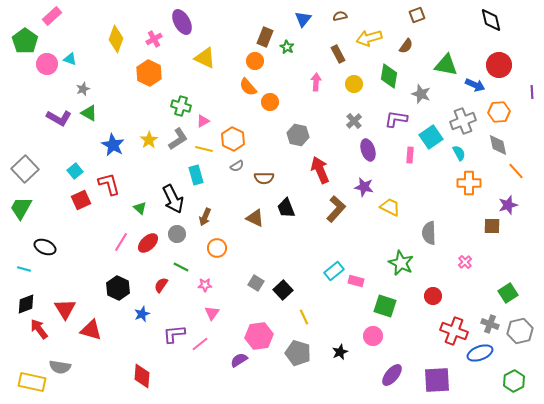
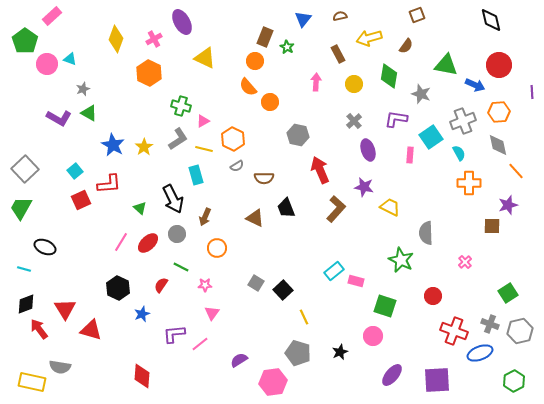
yellow star at (149, 140): moved 5 px left, 7 px down
red L-shape at (109, 184): rotated 100 degrees clockwise
gray semicircle at (429, 233): moved 3 px left
green star at (401, 263): moved 3 px up
pink hexagon at (259, 336): moved 14 px right, 46 px down
